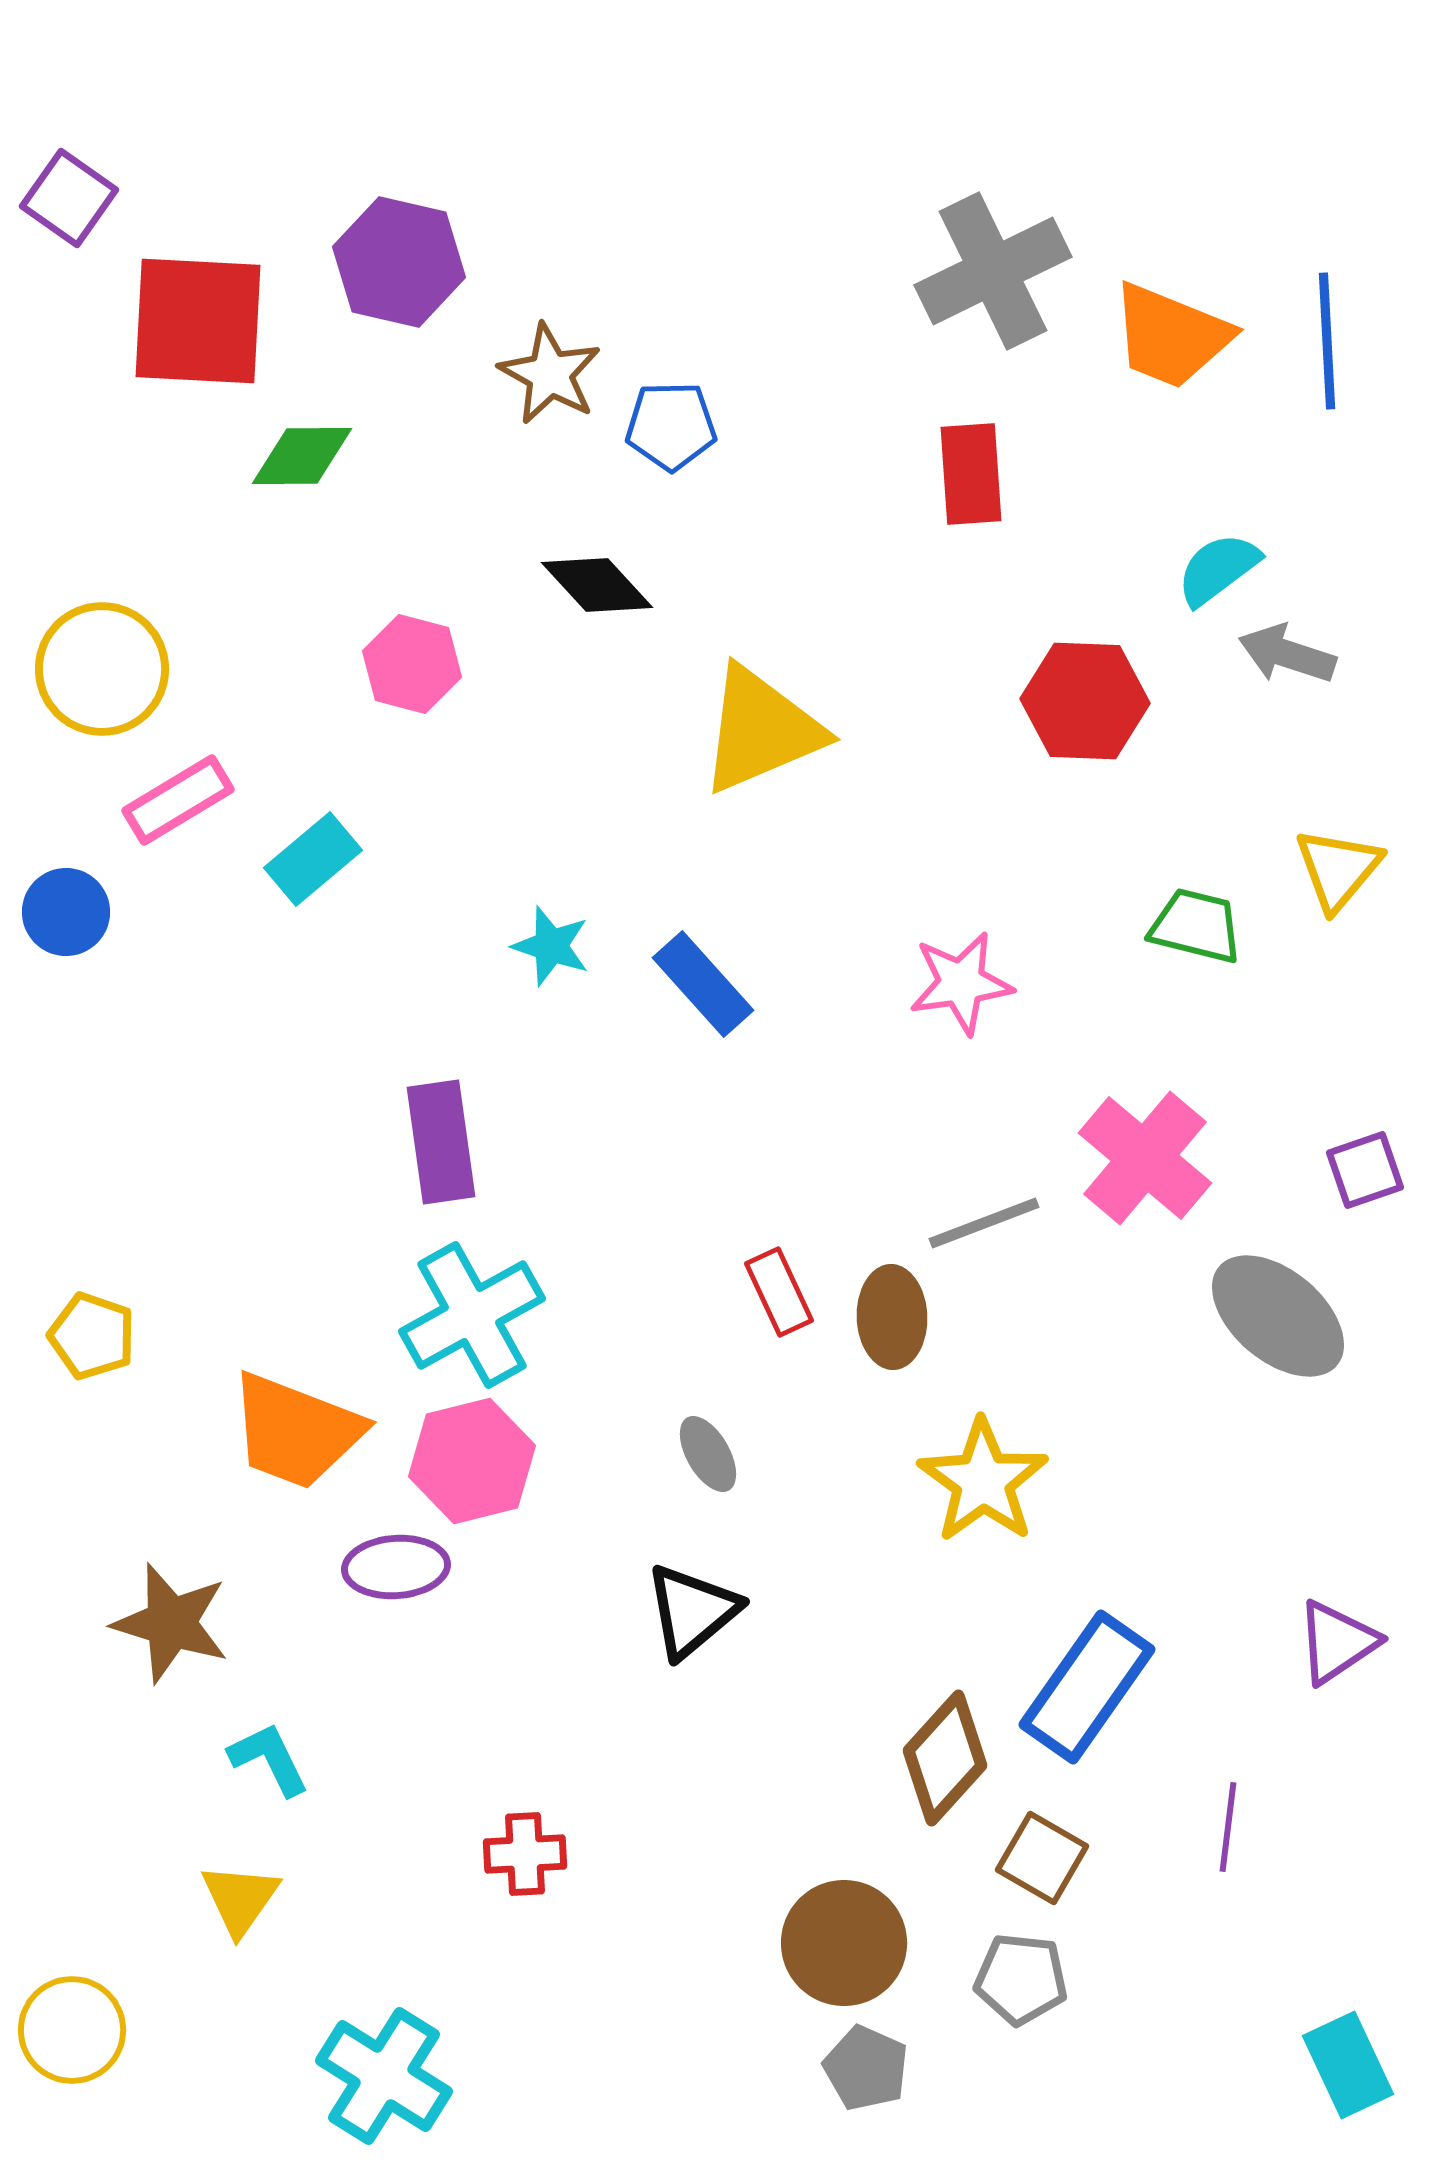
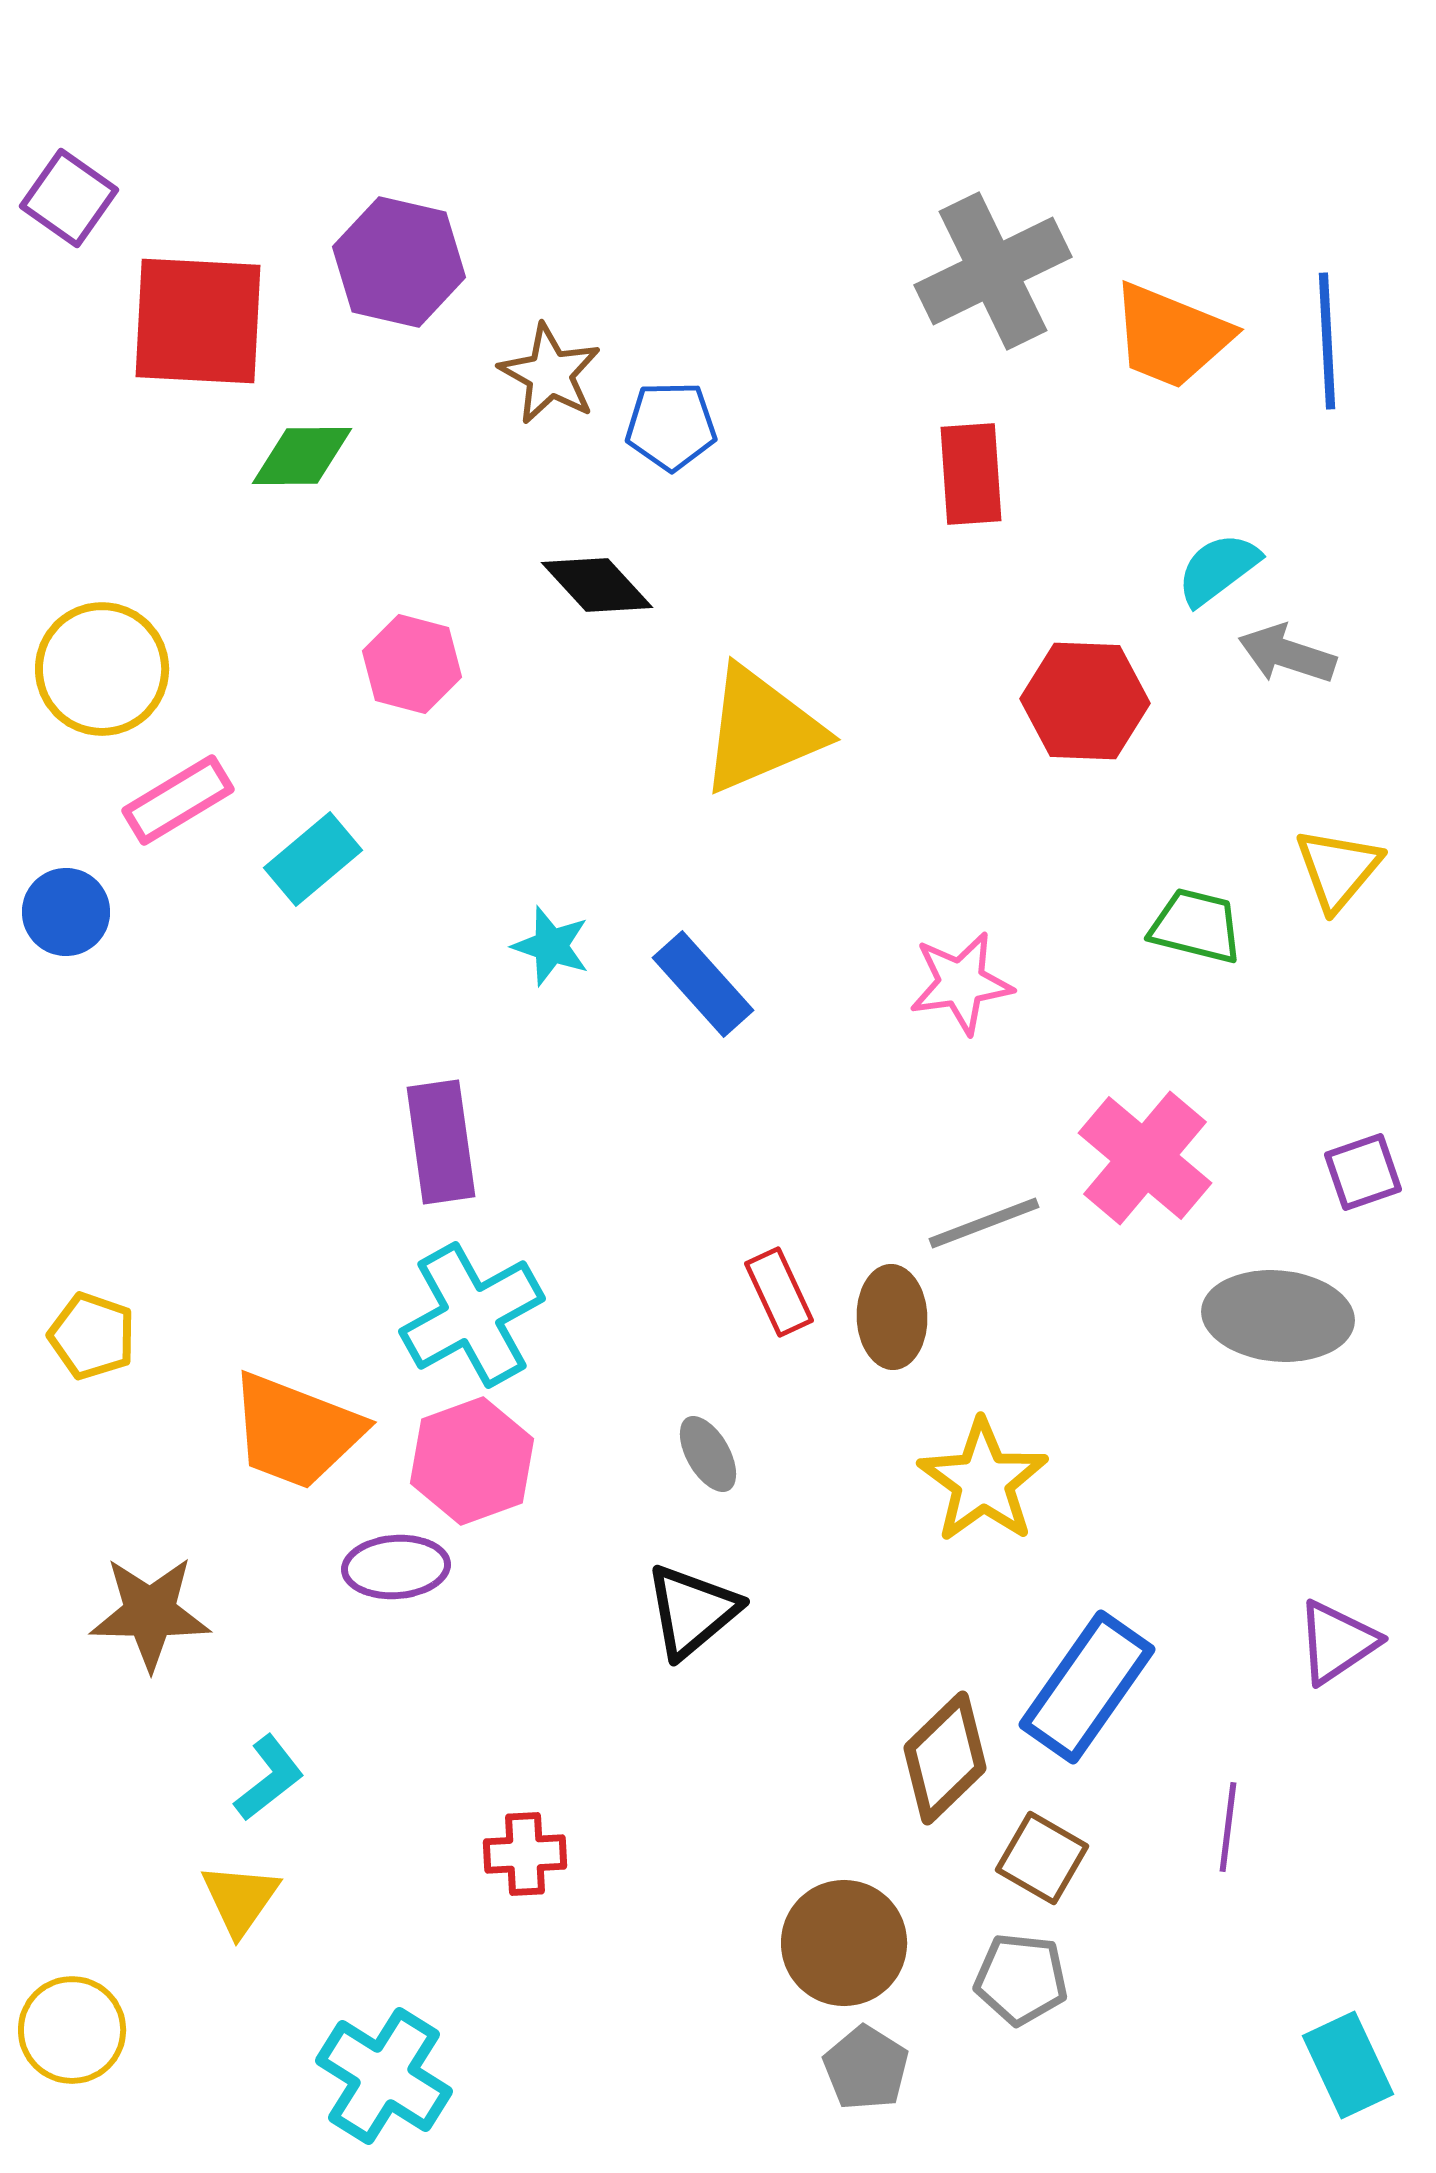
purple square at (1365, 1170): moved 2 px left, 2 px down
gray ellipse at (1278, 1316): rotated 35 degrees counterclockwise
pink hexagon at (472, 1461): rotated 6 degrees counterclockwise
brown star at (171, 1623): moved 21 px left, 10 px up; rotated 16 degrees counterclockwise
brown diamond at (945, 1758): rotated 4 degrees clockwise
cyan L-shape at (269, 1759): moved 19 px down; rotated 78 degrees clockwise
gray pentagon at (866, 2068): rotated 8 degrees clockwise
